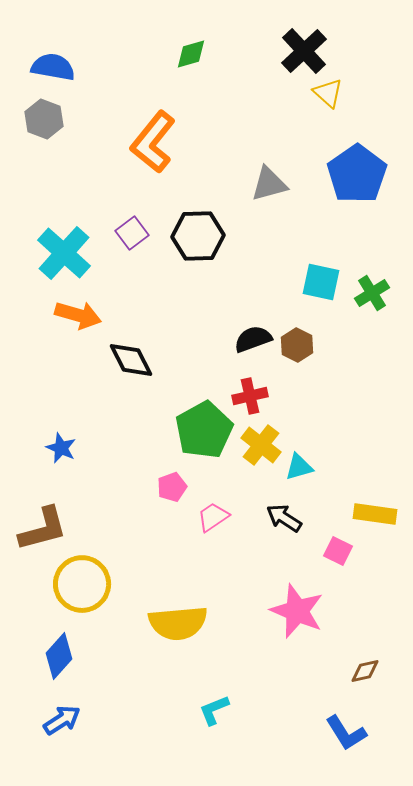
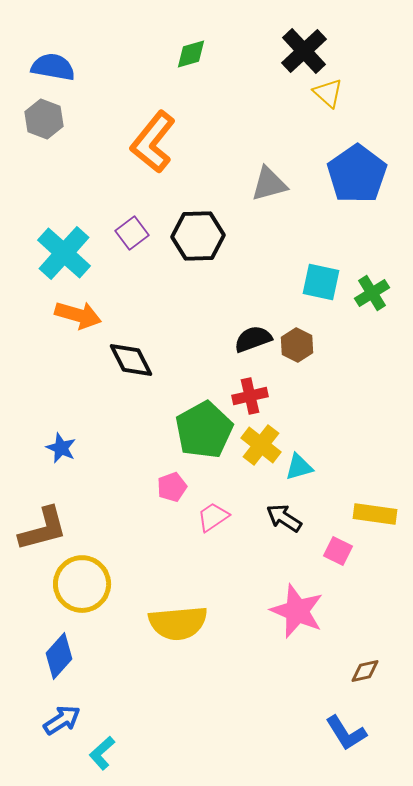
cyan L-shape: moved 112 px left, 43 px down; rotated 20 degrees counterclockwise
